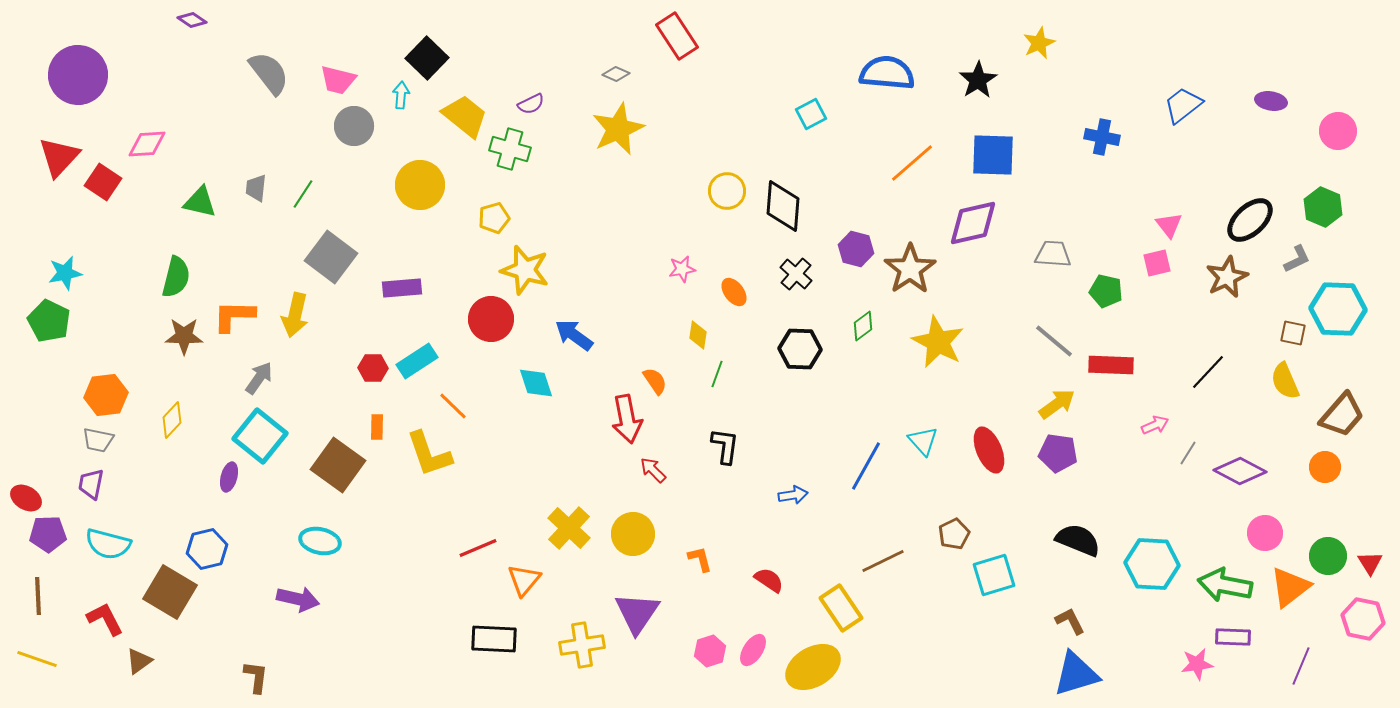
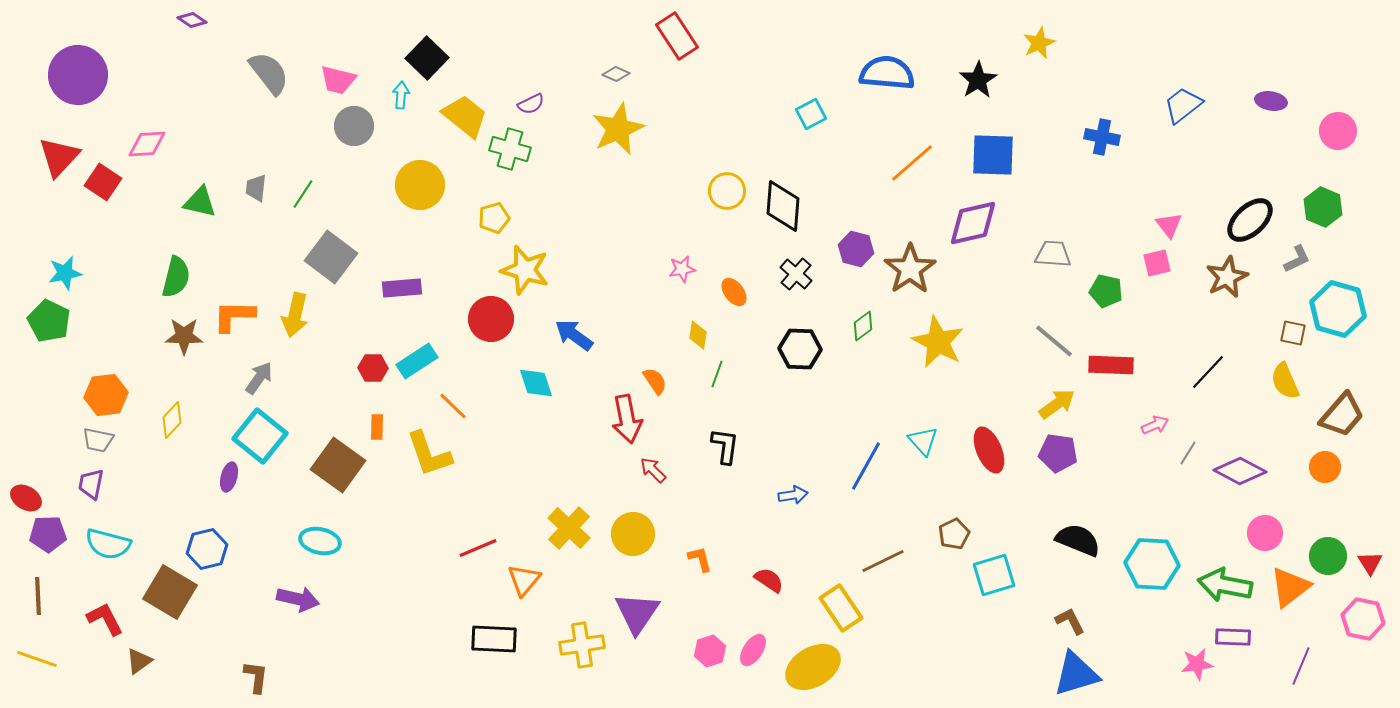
cyan hexagon at (1338, 309): rotated 14 degrees clockwise
